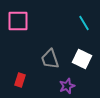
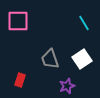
white square: rotated 30 degrees clockwise
